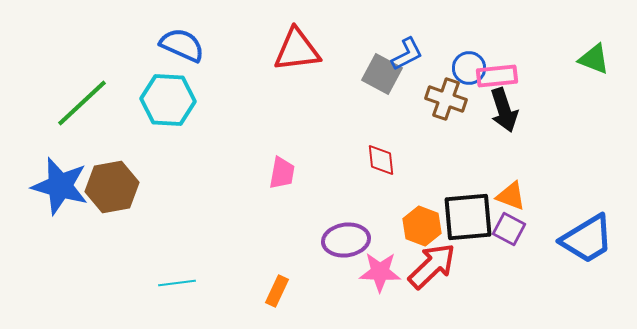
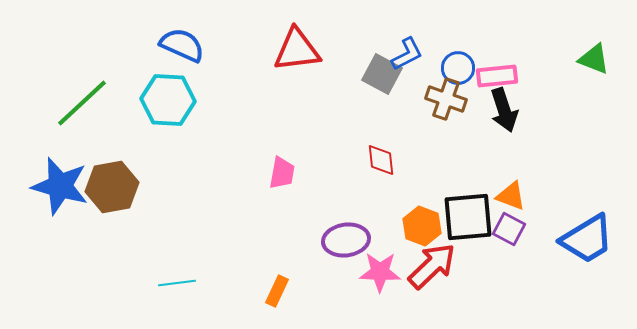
blue circle: moved 11 px left
